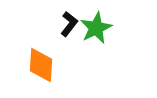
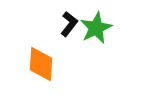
orange diamond: moved 1 px up
